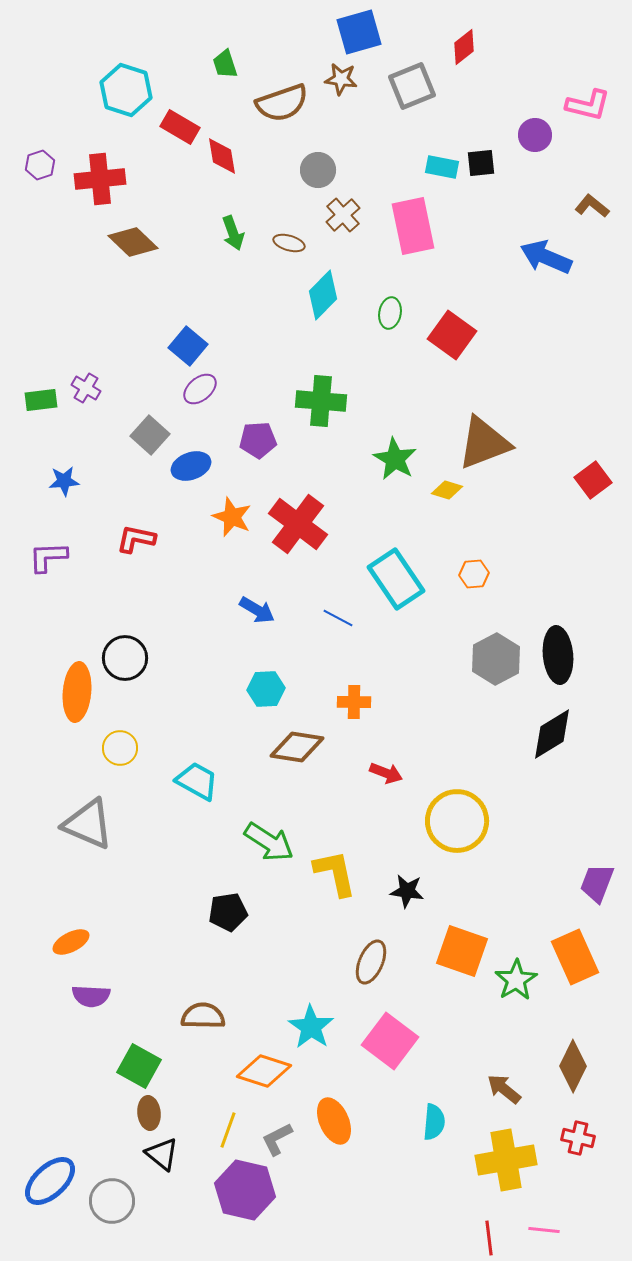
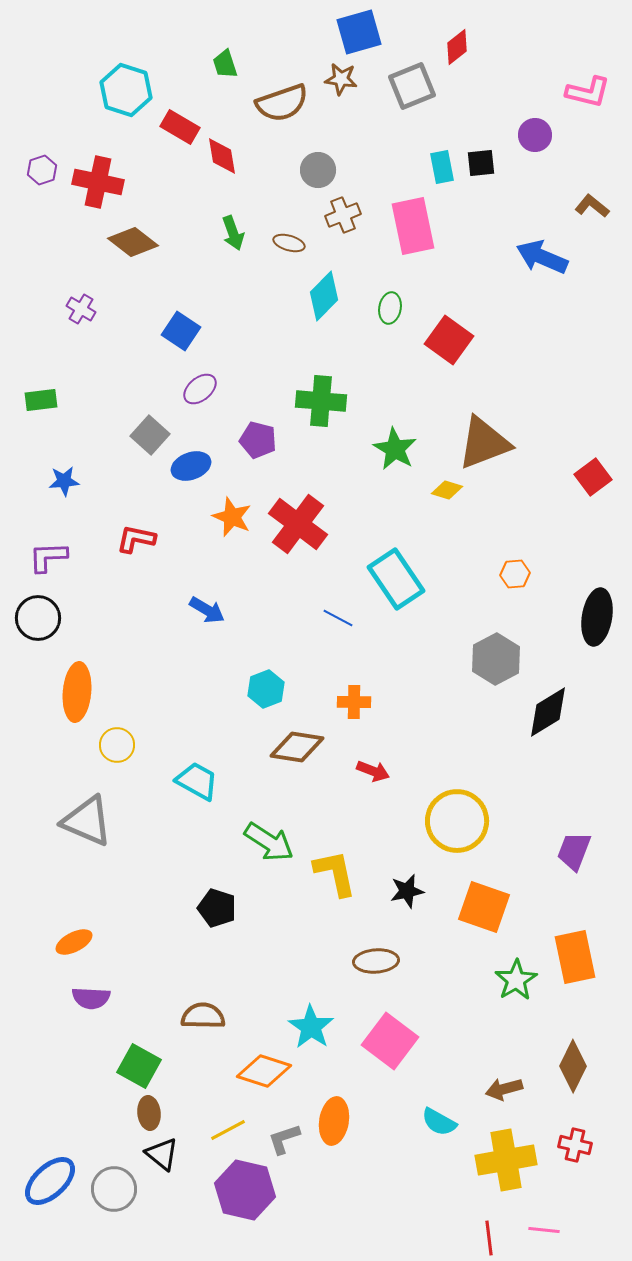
red diamond at (464, 47): moved 7 px left
pink L-shape at (588, 105): moved 13 px up
purple hexagon at (40, 165): moved 2 px right, 5 px down
cyan rectangle at (442, 167): rotated 68 degrees clockwise
red cross at (100, 179): moved 2 px left, 3 px down; rotated 18 degrees clockwise
brown cross at (343, 215): rotated 20 degrees clockwise
brown diamond at (133, 242): rotated 6 degrees counterclockwise
blue arrow at (546, 257): moved 4 px left
cyan diamond at (323, 295): moved 1 px right, 1 px down
green ellipse at (390, 313): moved 5 px up
red square at (452, 335): moved 3 px left, 5 px down
blue square at (188, 346): moved 7 px left, 15 px up; rotated 6 degrees counterclockwise
purple cross at (86, 388): moved 5 px left, 79 px up
purple pentagon at (258, 440): rotated 18 degrees clockwise
green star at (395, 459): moved 10 px up
red square at (593, 480): moved 3 px up
orange hexagon at (474, 574): moved 41 px right
blue arrow at (257, 610): moved 50 px left
black ellipse at (558, 655): moved 39 px right, 38 px up; rotated 14 degrees clockwise
black circle at (125, 658): moved 87 px left, 40 px up
cyan hexagon at (266, 689): rotated 18 degrees counterclockwise
black diamond at (552, 734): moved 4 px left, 22 px up
yellow circle at (120, 748): moved 3 px left, 3 px up
red arrow at (386, 773): moved 13 px left, 2 px up
gray triangle at (88, 824): moved 1 px left, 3 px up
purple trapezoid at (597, 883): moved 23 px left, 32 px up
black star at (407, 891): rotated 20 degrees counterclockwise
black pentagon at (228, 912): moved 11 px left, 4 px up; rotated 27 degrees clockwise
orange ellipse at (71, 942): moved 3 px right
orange square at (462, 951): moved 22 px right, 44 px up
orange rectangle at (575, 957): rotated 12 degrees clockwise
brown ellipse at (371, 962): moved 5 px right, 1 px up; rotated 63 degrees clockwise
purple semicircle at (91, 996): moved 2 px down
brown arrow at (504, 1089): rotated 54 degrees counterclockwise
orange ellipse at (334, 1121): rotated 33 degrees clockwise
cyan semicircle at (434, 1122): moved 5 px right; rotated 114 degrees clockwise
yellow line at (228, 1130): rotated 42 degrees clockwise
red cross at (578, 1138): moved 3 px left, 7 px down
gray L-shape at (277, 1139): moved 7 px right; rotated 9 degrees clockwise
gray circle at (112, 1201): moved 2 px right, 12 px up
